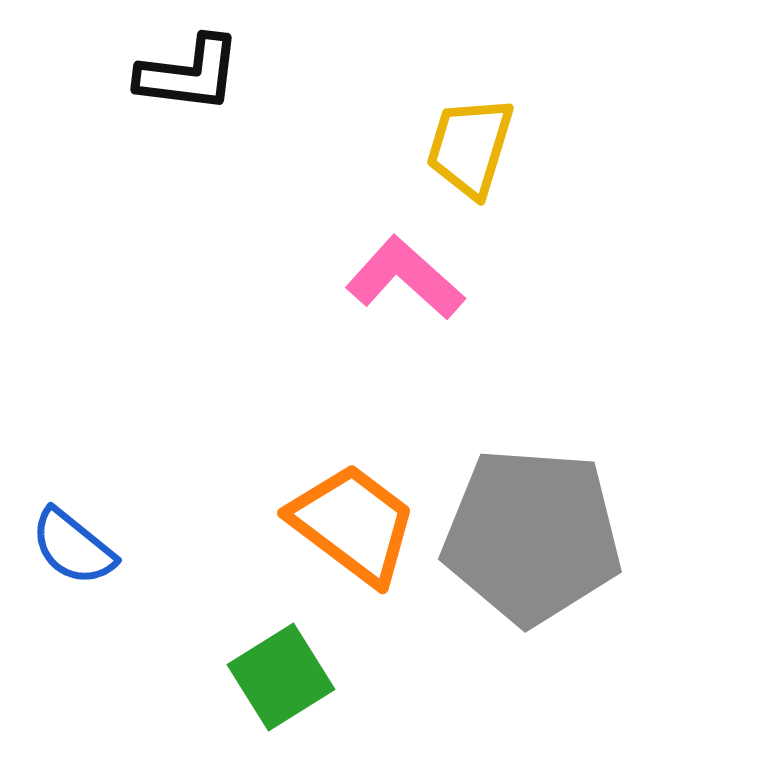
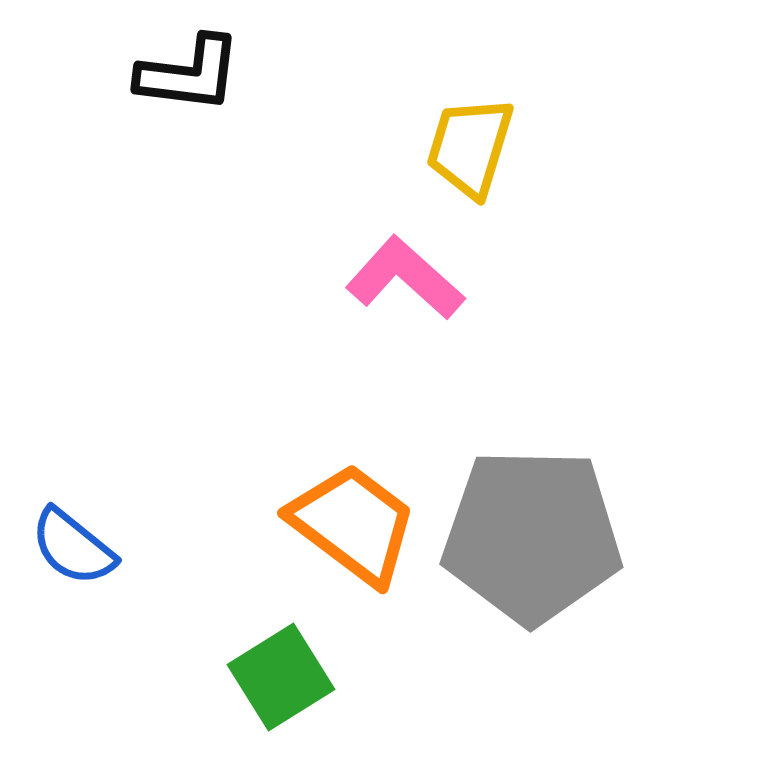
gray pentagon: rotated 3 degrees counterclockwise
